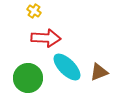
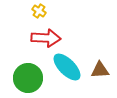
yellow cross: moved 5 px right
brown triangle: moved 1 px right, 2 px up; rotated 18 degrees clockwise
